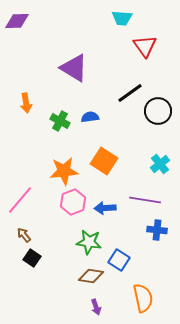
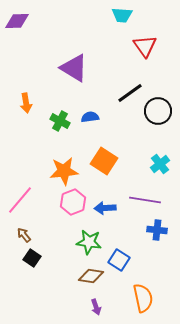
cyan trapezoid: moved 3 px up
